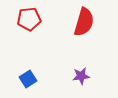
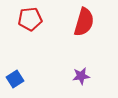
red pentagon: moved 1 px right
blue square: moved 13 px left
